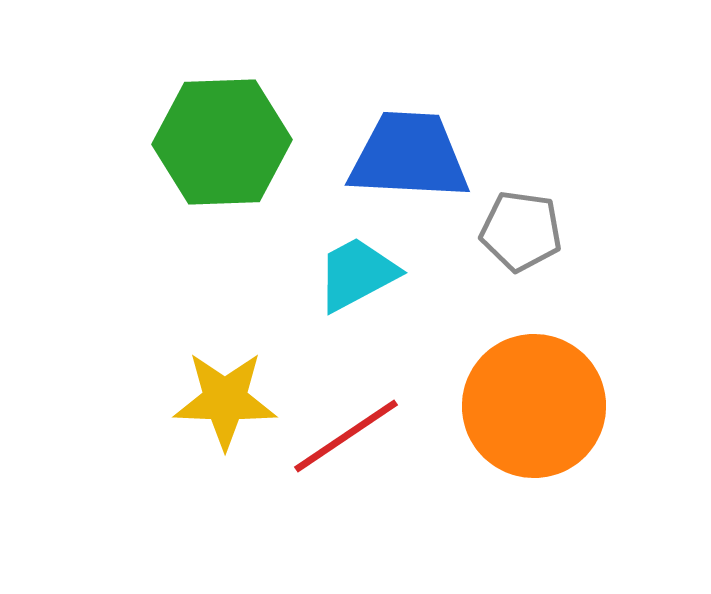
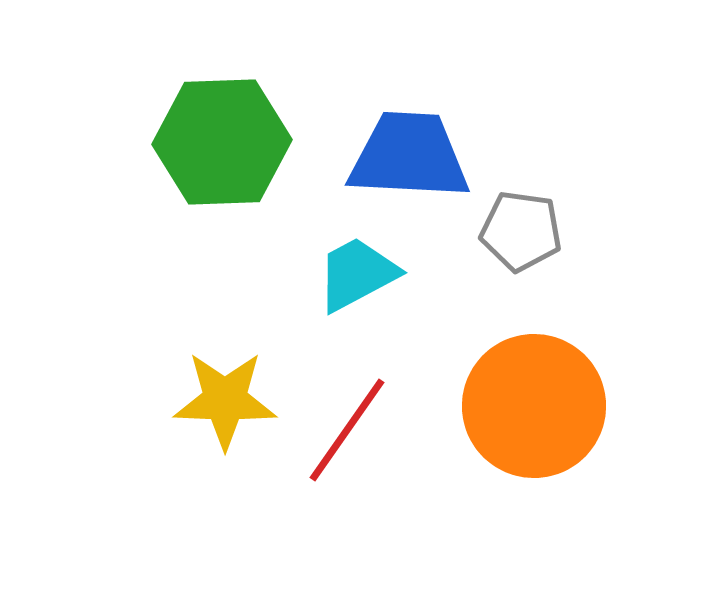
red line: moved 1 px right, 6 px up; rotated 21 degrees counterclockwise
